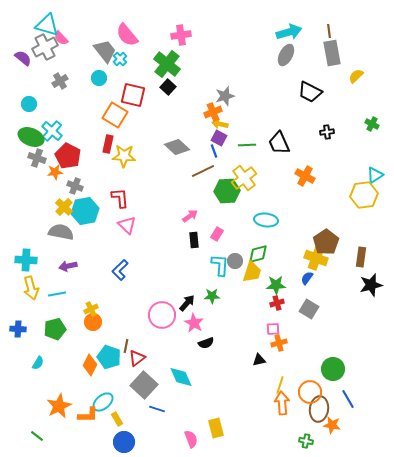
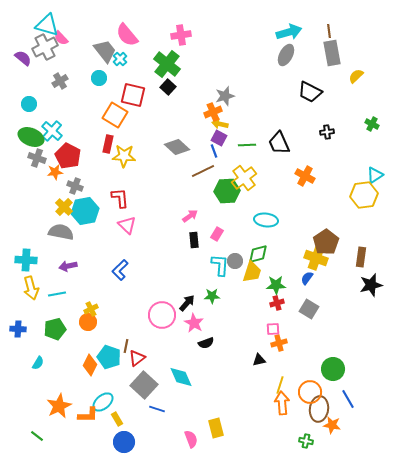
orange circle at (93, 322): moved 5 px left
